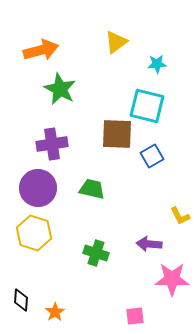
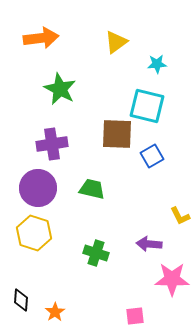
orange arrow: moved 12 px up; rotated 8 degrees clockwise
